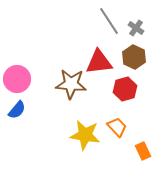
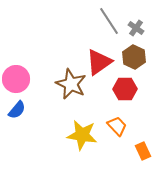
red triangle: rotated 28 degrees counterclockwise
pink circle: moved 1 px left
brown star: rotated 20 degrees clockwise
red hexagon: rotated 15 degrees clockwise
orange trapezoid: moved 1 px up
yellow star: moved 3 px left
